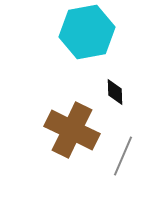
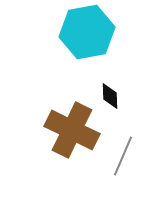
black diamond: moved 5 px left, 4 px down
